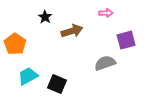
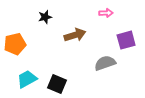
black star: rotated 24 degrees clockwise
brown arrow: moved 3 px right, 4 px down
orange pentagon: rotated 25 degrees clockwise
cyan trapezoid: moved 1 px left, 3 px down
